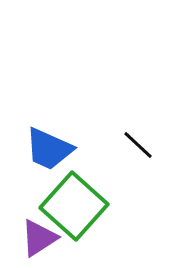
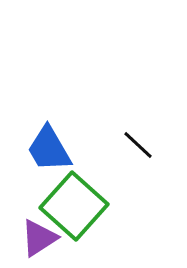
blue trapezoid: rotated 36 degrees clockwise
